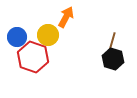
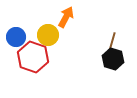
blue circle: moved 1 px left
